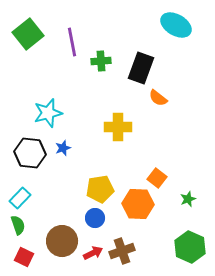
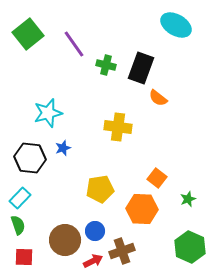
purple line: moved 2 px right, 2 px down; rotated 24 degrees counterclockwise
green cross: moved 5 px right, 4 px down; rotated 18 degrees clockwise
yellow cross: rotated 8 degrees clockwise
black hexagon: moved 5 px down
orange hexagon: moved 4 px right, 5 px down
blue circle: moved 13 px down
brown circle: moved 3 px right, 1 px up
red arrow: moved 8 px down
red square: rotated 24 degrees counterclockwise
